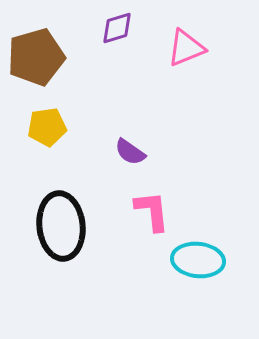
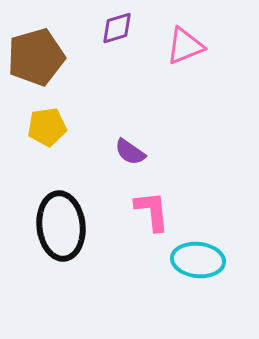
pink triangle: moved 1 px left, 2 px up
